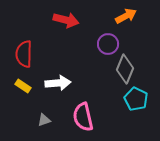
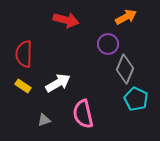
orange arrow: moved 1 px down
white arrow: rotated 25 degrees counterclockwise
pink semicircle: moved 3 px up
